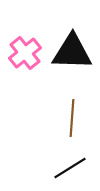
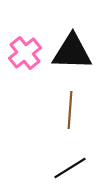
brown line: moved 2 px left, 8 px up
